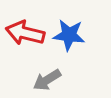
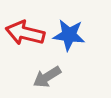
gray arrow: moved 3 px up
